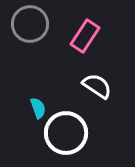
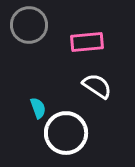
gray circle: moved 1 px left, 1 px down
pink rectangle: moved 2 px right, 6 px down; rotated 52 degrees clockwise
